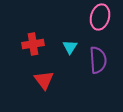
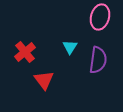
red cross: moved 8 px left, 8 px down; rotated 30 degrees counterclockwise
purple semicircle: rotated 12 degrees clockwise
